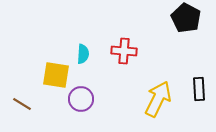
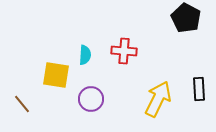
cyan semicircle: moved 2 px right, 1 px down
purple circle: moved 10 px right
brown line: rotated 18 degrees clockwise
